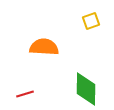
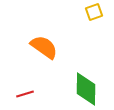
yellow square: moved 3 px right, 9 px up
orange semicircle: rotated 32 degrees clockwise
